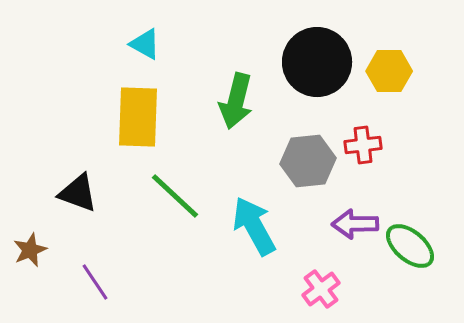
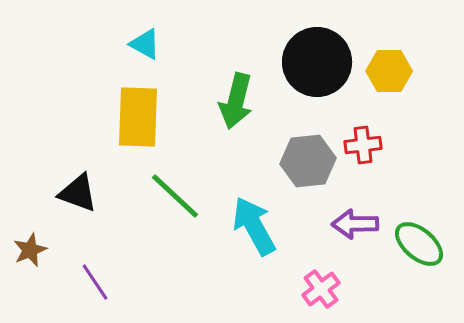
green ellipse: moved 9 px right, 2 px up
